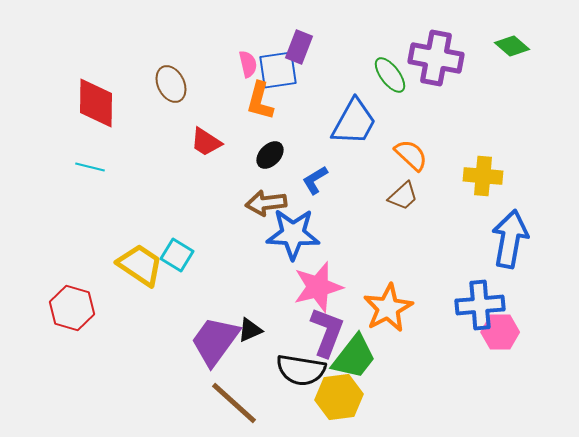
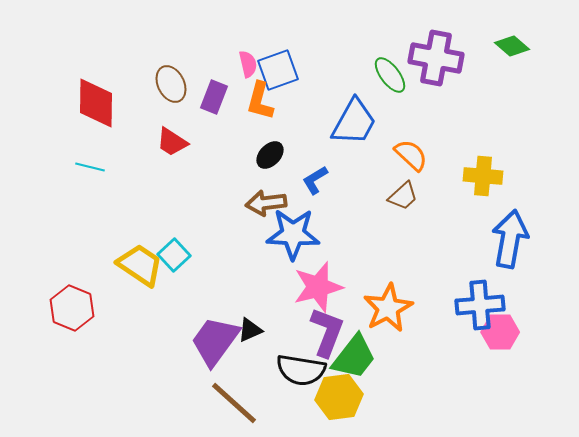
purple rectangle: moved 85 px left, 50 px down
blue square: rotated 12 degrees counterclockwise
red trapezoid: moved 34 px left
cyan square: moved 3 px left; rotated 16 degrees clockwise
red hexagon: rotated 6 degrees clockwise
